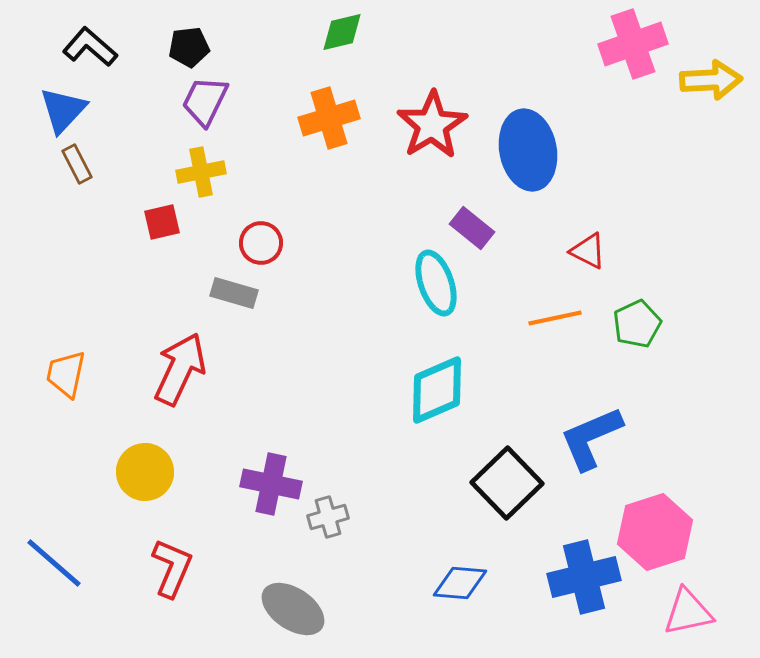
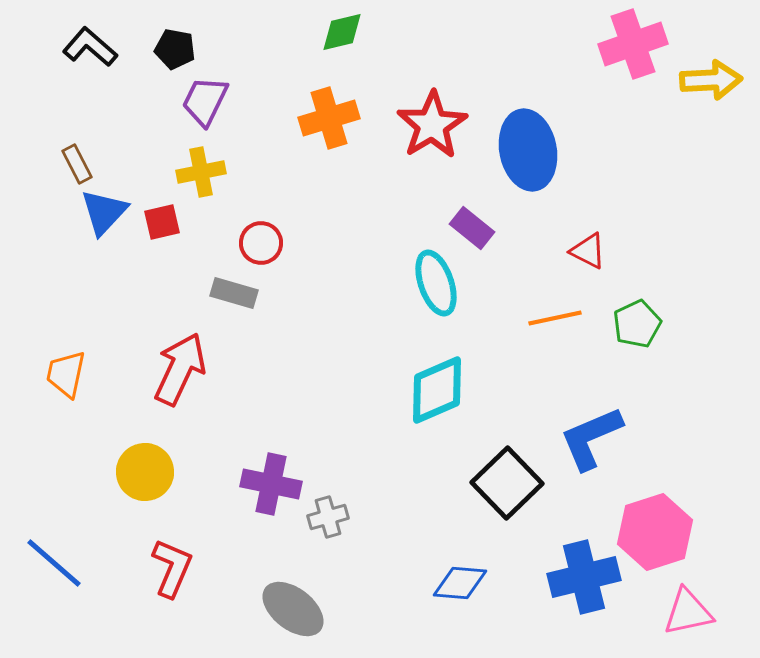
black pentagon: moved 14 px left, 2 px down; rotated 18 degrees clockwise
blue triangle: moved 41 px right, 102 px down
gray ellipse: rotated 4 degrees clockwise
